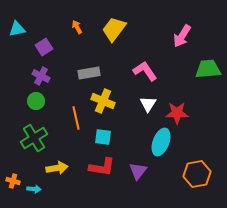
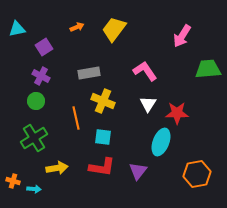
orange arrow: rotated 96 degrees clockwise
